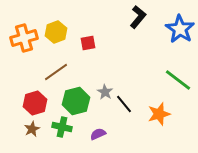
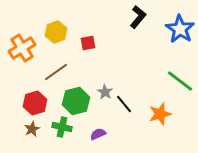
orange cross: moved 2 px left, 10 px down; rotated 16 degrees counterclockwise
green line: moved 2 px right, 1 px down
orange star: moved 1 px right
